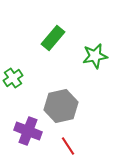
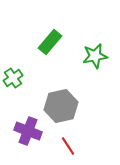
green rectangle: moved 3 px left, 4 px down
